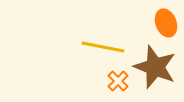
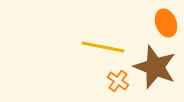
orange cross: rotated 10 degrees counterclockwise
